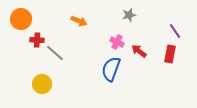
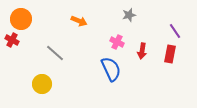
red cross: moved 25 px left; rotated 24 degrees clockwise
red arrow: moved 3 px right; rotated 119 degrees counterclockwise
blue semicircle: rotated 135 degrees clockwise
